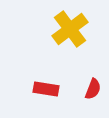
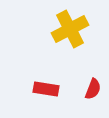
yellow cross: rotated 9 degrees clockwise
